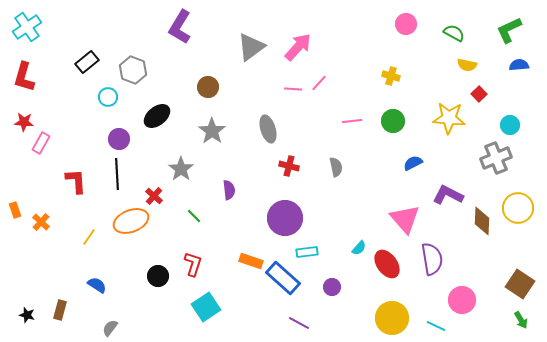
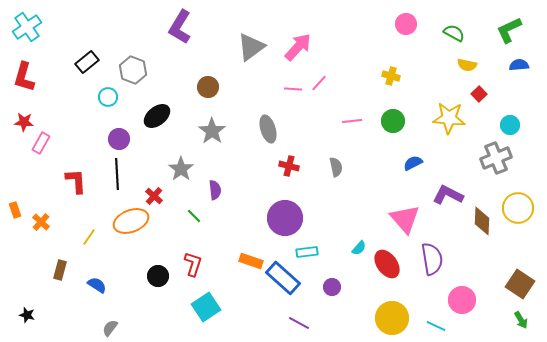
purple semicircle at (229, 190): moved 14 px left
brown rectangle at (60, 310): moved 40 px up
